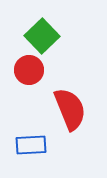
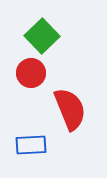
red circle: moved 2 px right, 3 px down
